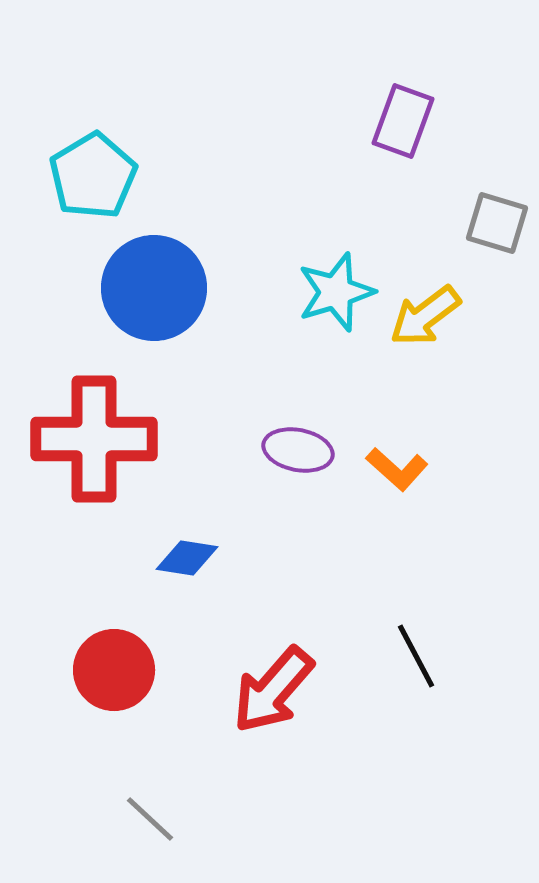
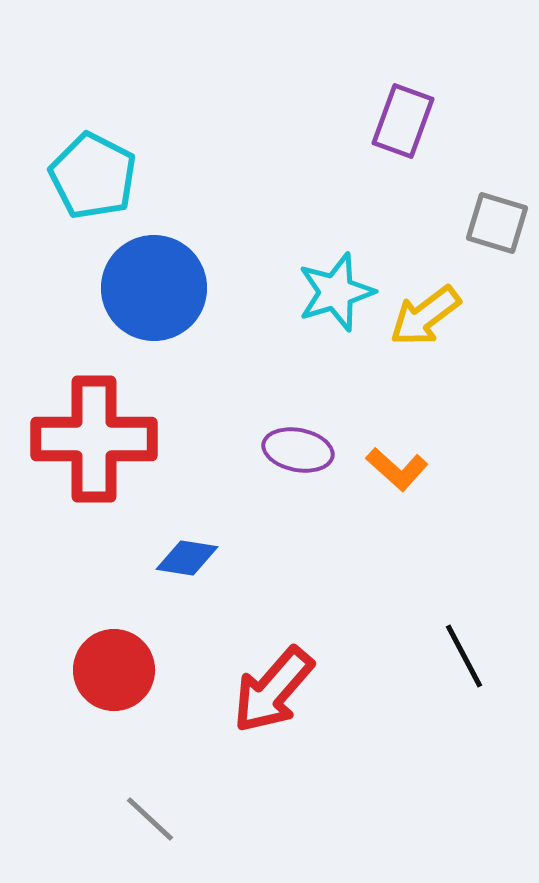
cyan pentagon: rotated 14 degrees counterclockwise
black line: moved 48 px right
